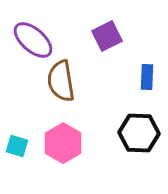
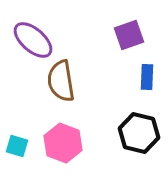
purple square: moved 22 px right, 1 px up; rotated 8 degrees clockwise
black hexagon: rotated 12 degrees clockwise
pink hexagon: rotated 9 degrees counterclockwise
